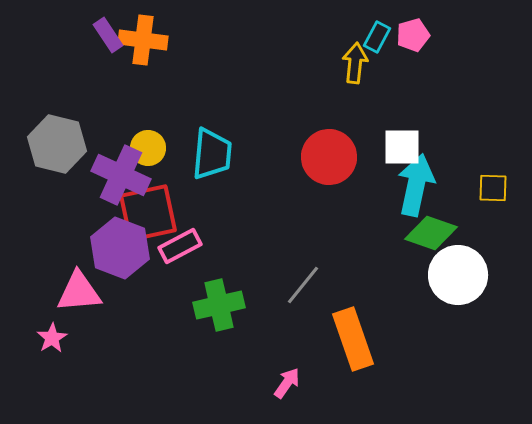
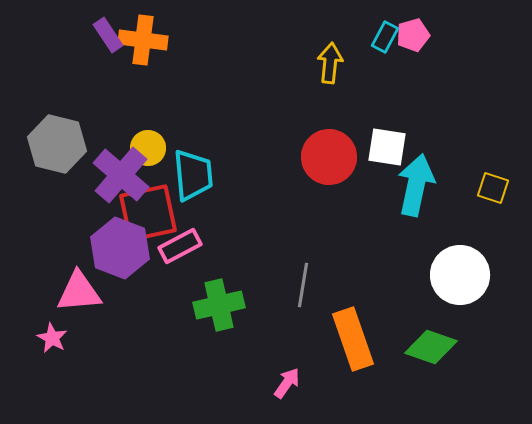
cyan rectangle: moved 8 px right
yellow arrow: moved 25 px left
white square: moved 15 px left; rotated 9 degrees clockwise
cyan trapezoid: moved 19 px left, 21 px down; rotated 10 degrees counterclockwise
purple cross: rotated 16 degrees clockwise
yellow square: rotated 16 degrees clockwise
green diamond: moved 114 px down
white circle: moved 2 px right
gray line: rotated 30 degrees counterclockwise
pink star: rotated 12 degrees counterclockwise
